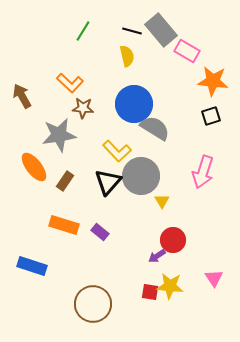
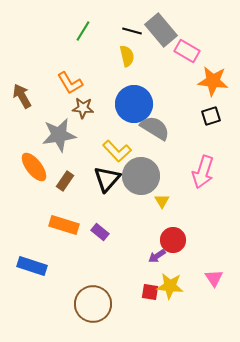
orange L-shape: rotated 16 degrees clockwise
black triangle: moved 1 px left, 3 px up
